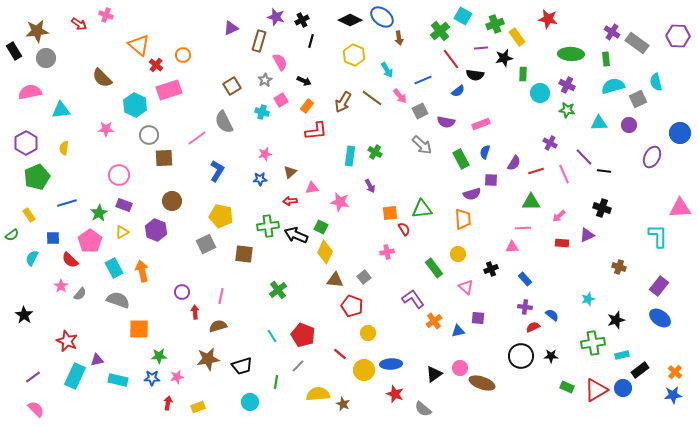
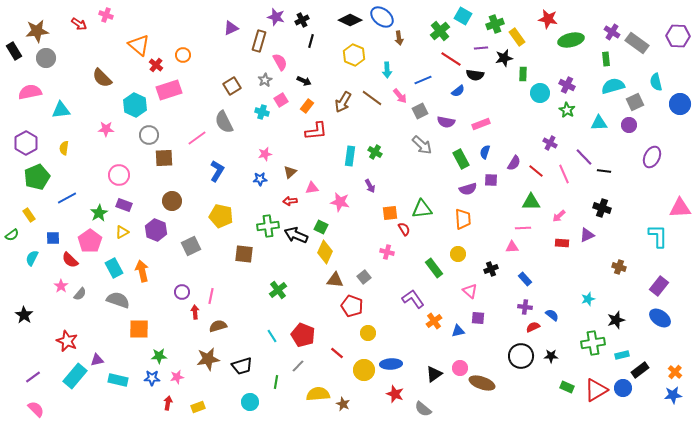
green ellipse at (571, 54): moved 14 px up; rotated 15 degrees counterclockwise
red line at (451, 59): rotated 20 degrees counterclockwise
cyan arrow at (387, 70): rotated 28 degrees clockwise
gray square at (638, 99): moved 3 px left, 3 px down
green star at (567, 110): rotated 21 degrees clockwise
blue circle at (680, 133): moved 29 px up
red line at (536, 171): rotated 56 degrees clockwise
purple semicircle at (472, 194): moved 4 px left, 5 px up
blue line at (67, 203): moved 5 px up; rotated 12 degrees counterclockwise
gray square at (206, 244): moved 15 px left, 2 px down
pink cross at (387, 252): rotated 24 degrees clockwise
pink triangle at (466, 287): moved 4 px right, 4 px down
pink line at (221, 296): moved 10 px left
red line at (340, 354): moved 3 px left, 1 px up
cyan rectangle at (75, 376): rotated 15 degrees clockwise
